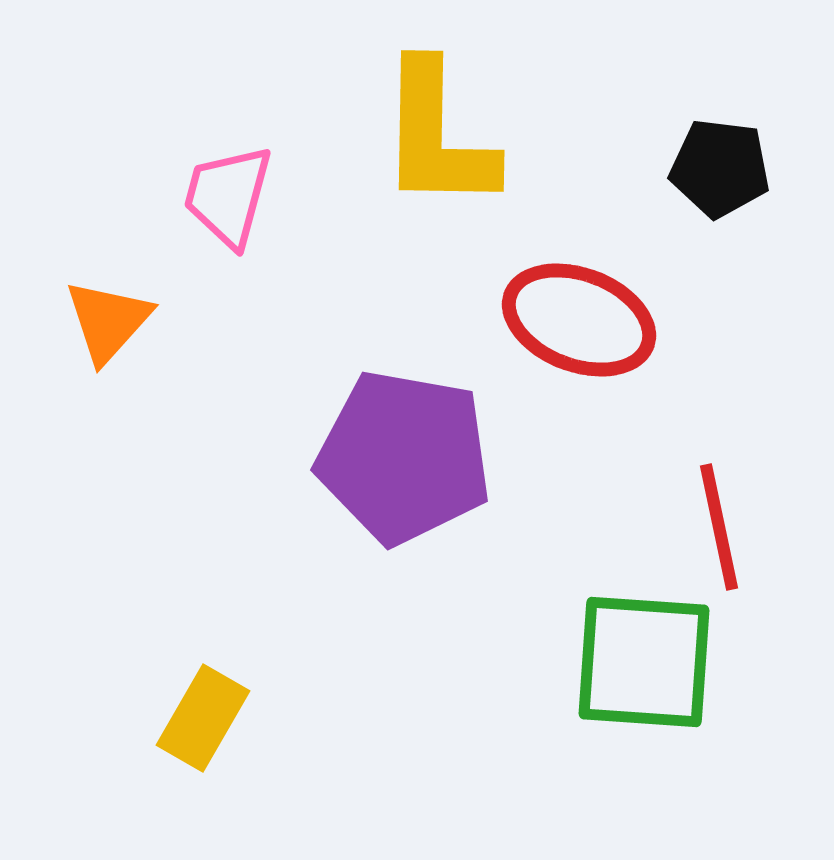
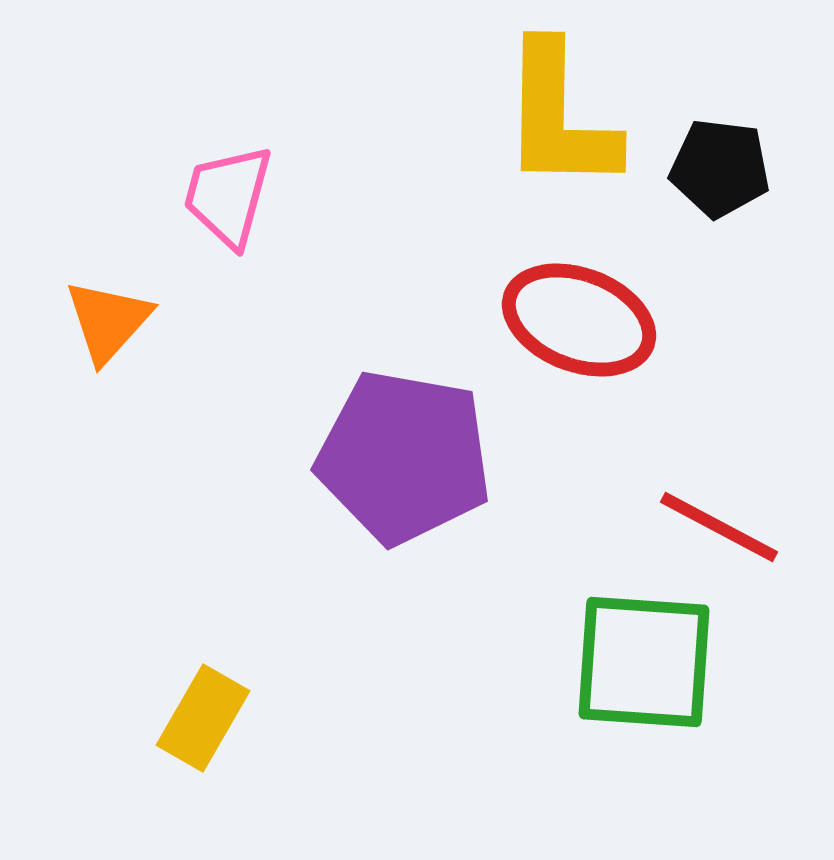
yellow L-shape: moved 122 px right, 19 px up
red line: rotated 50 degrees counterclockwise
